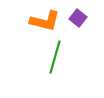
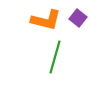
orange L-shape: moved 1 px right, 1 px up
